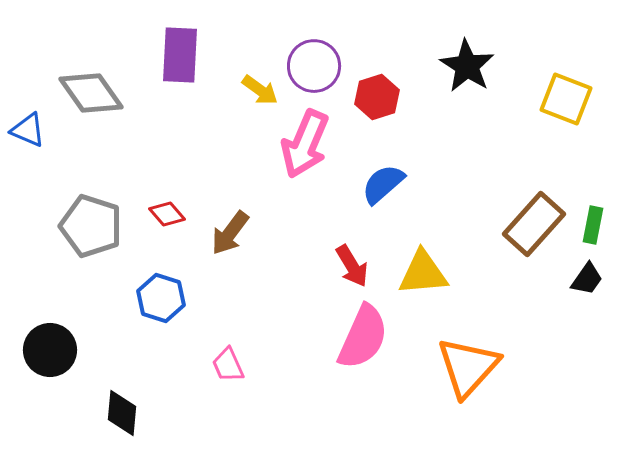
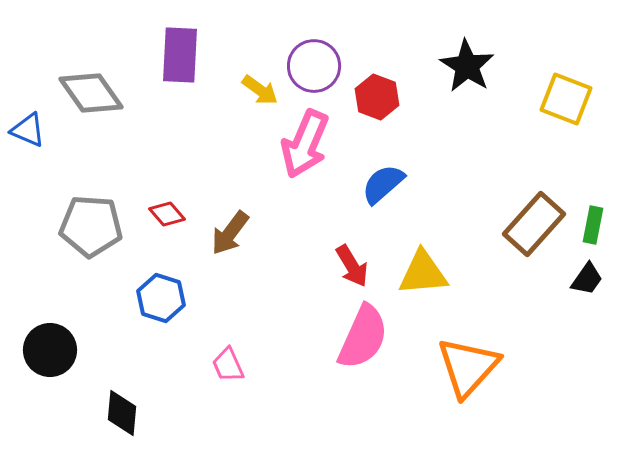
red hexagon: rotated 21 degrees counterclockwise
gray pentagon: rotated 14 degrees counterclockwise
